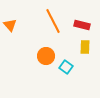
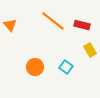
orange line: rotated 25 degrees counterclockwise
yellow rectangle: moved 5 px right, 3 px down; rotated 32 degrees counterclockwise
orange circle: moved 11 px left, 11 px down
